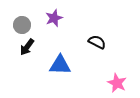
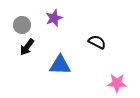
pink star: rotated 24 degrees counterclockwise
